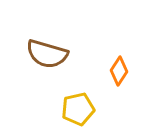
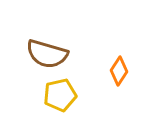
yellow pentagon: moved 18 px left, 14 px up
